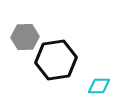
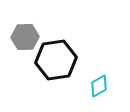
cyan diamond: rotated 30 degrees counterclockwise
